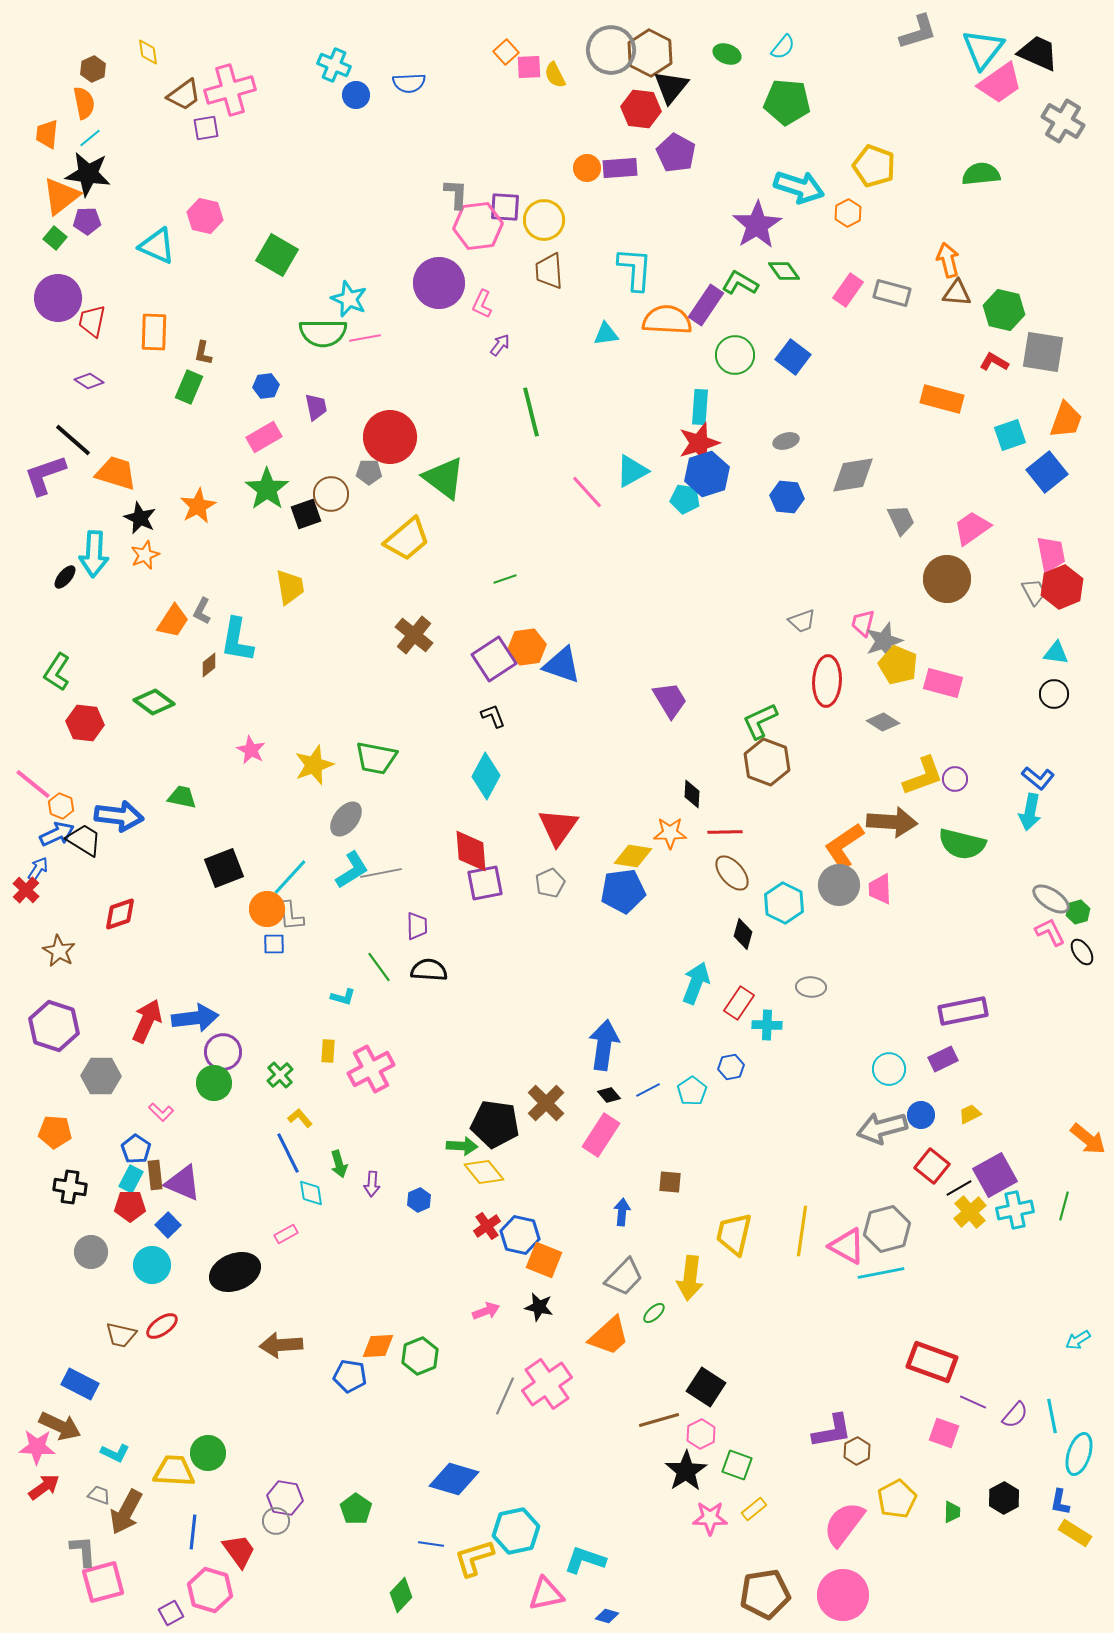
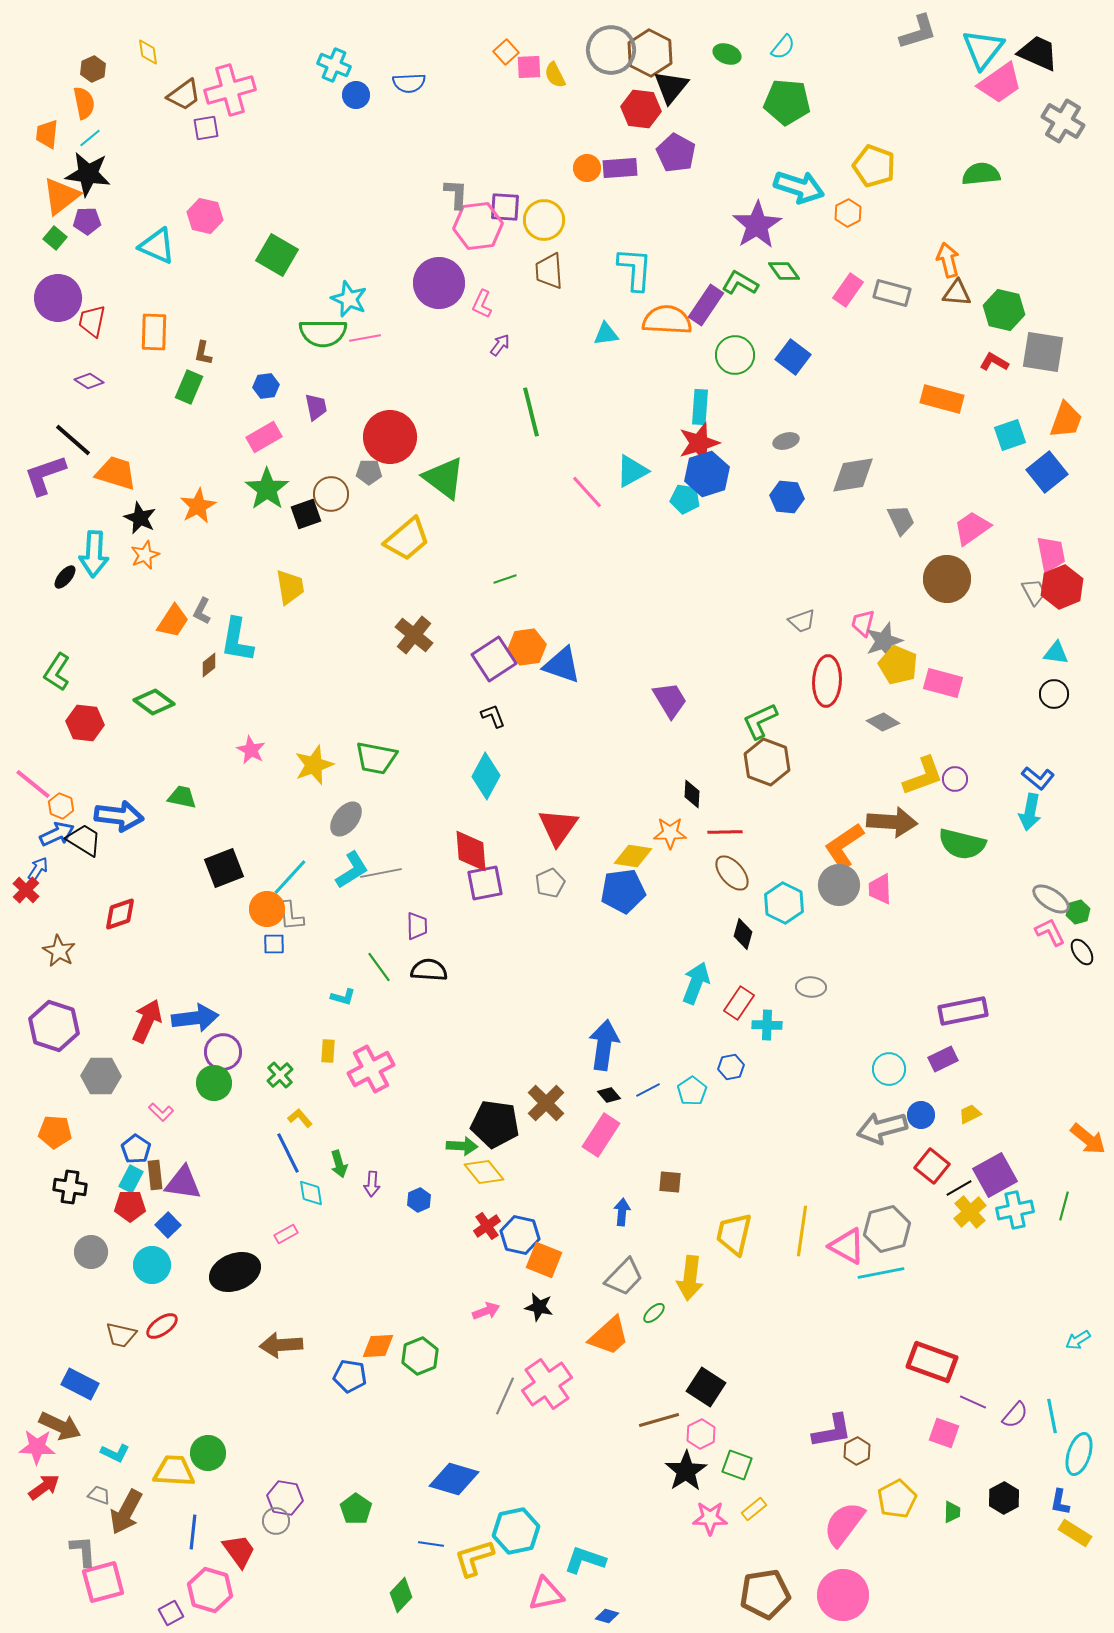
purple triangle at (183, 1183): rotated 15 degrees counterclockwise
